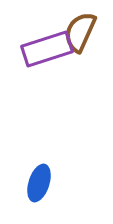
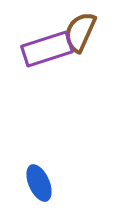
blue ellipse: rotated 42 degrees counterclockwise
